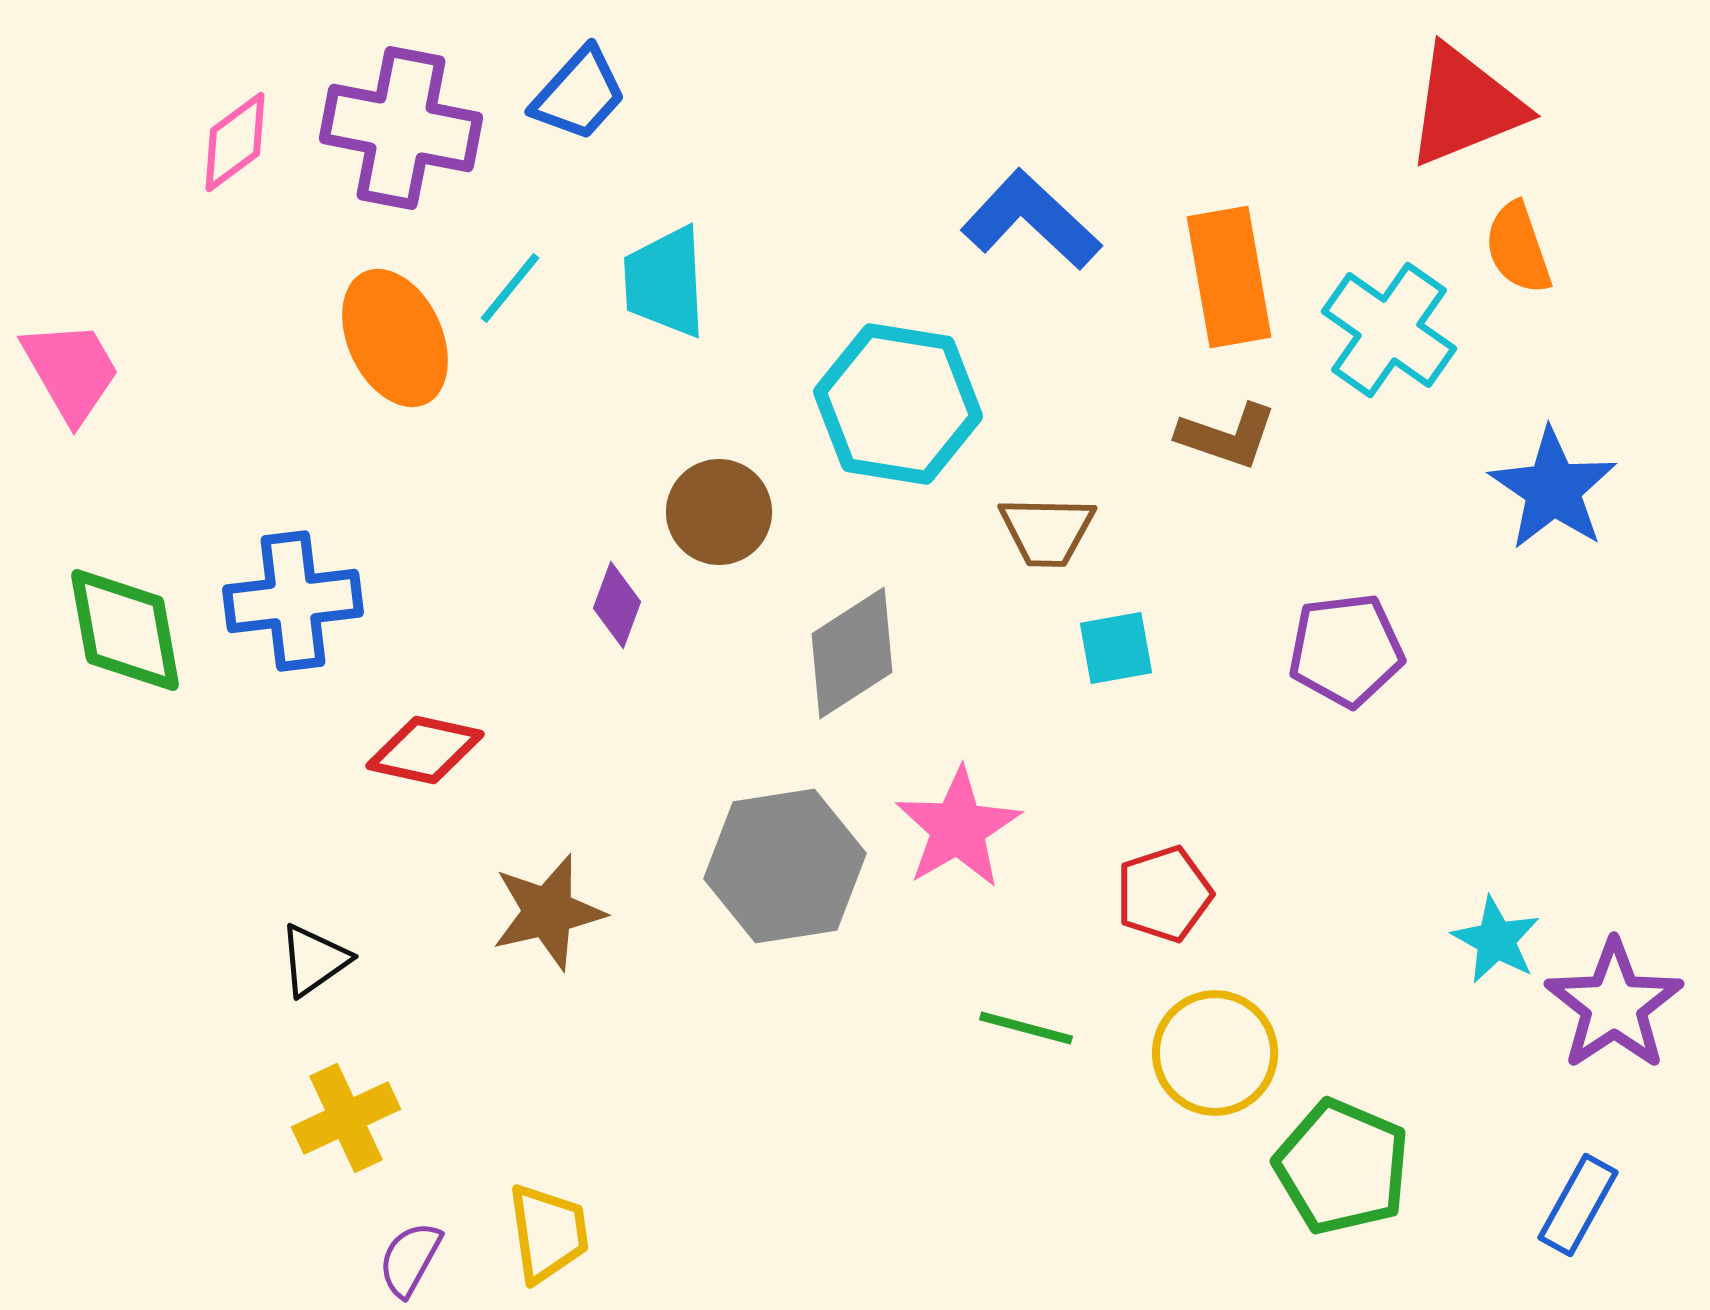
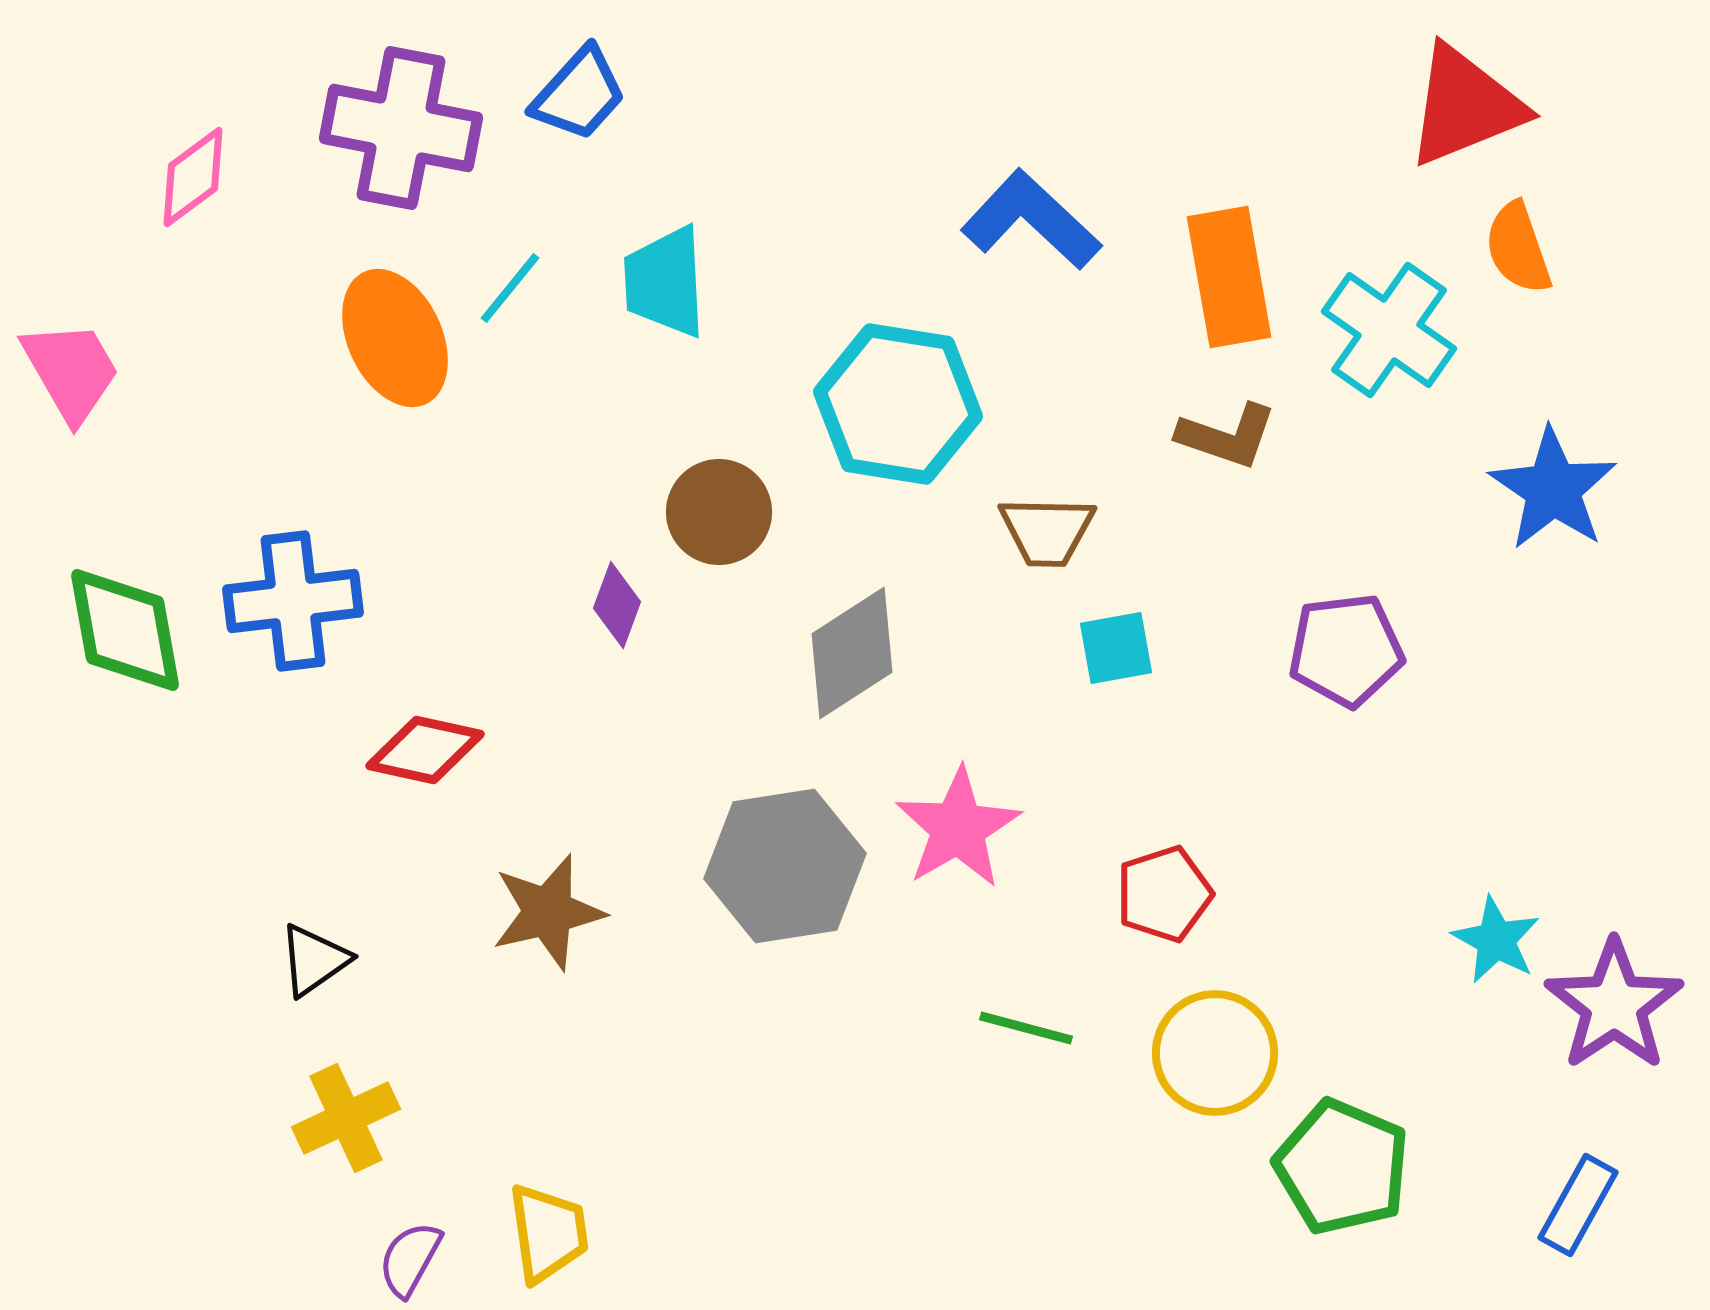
pink diamond: moved 42 px left, 35 px down
